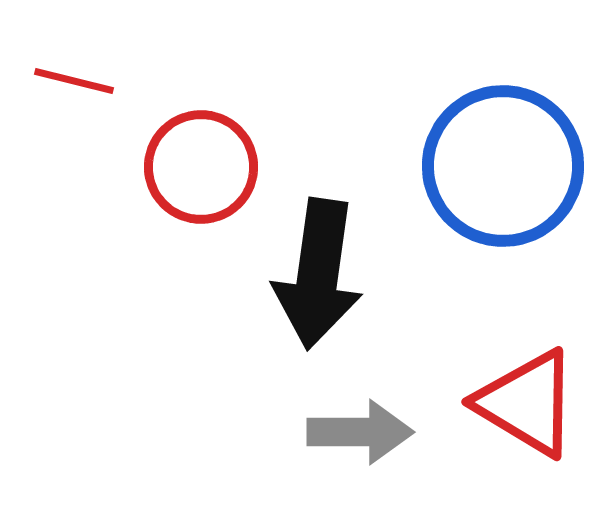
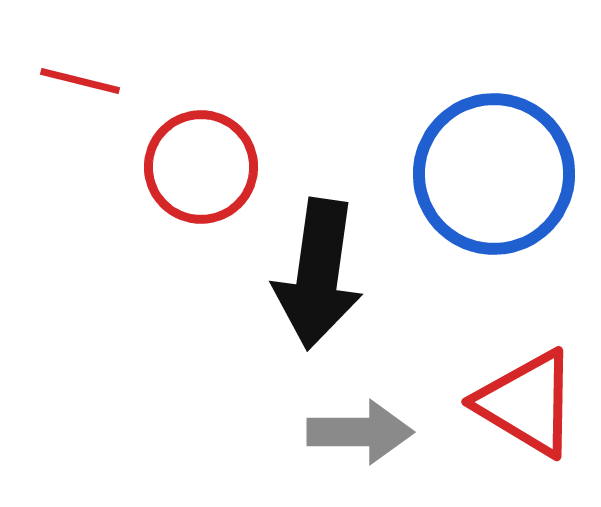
red line: moved 6 px right
blue circle: moved 9 px left, 8 px down
